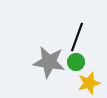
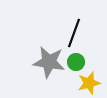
black line: moved 3 px left, 4 px up
